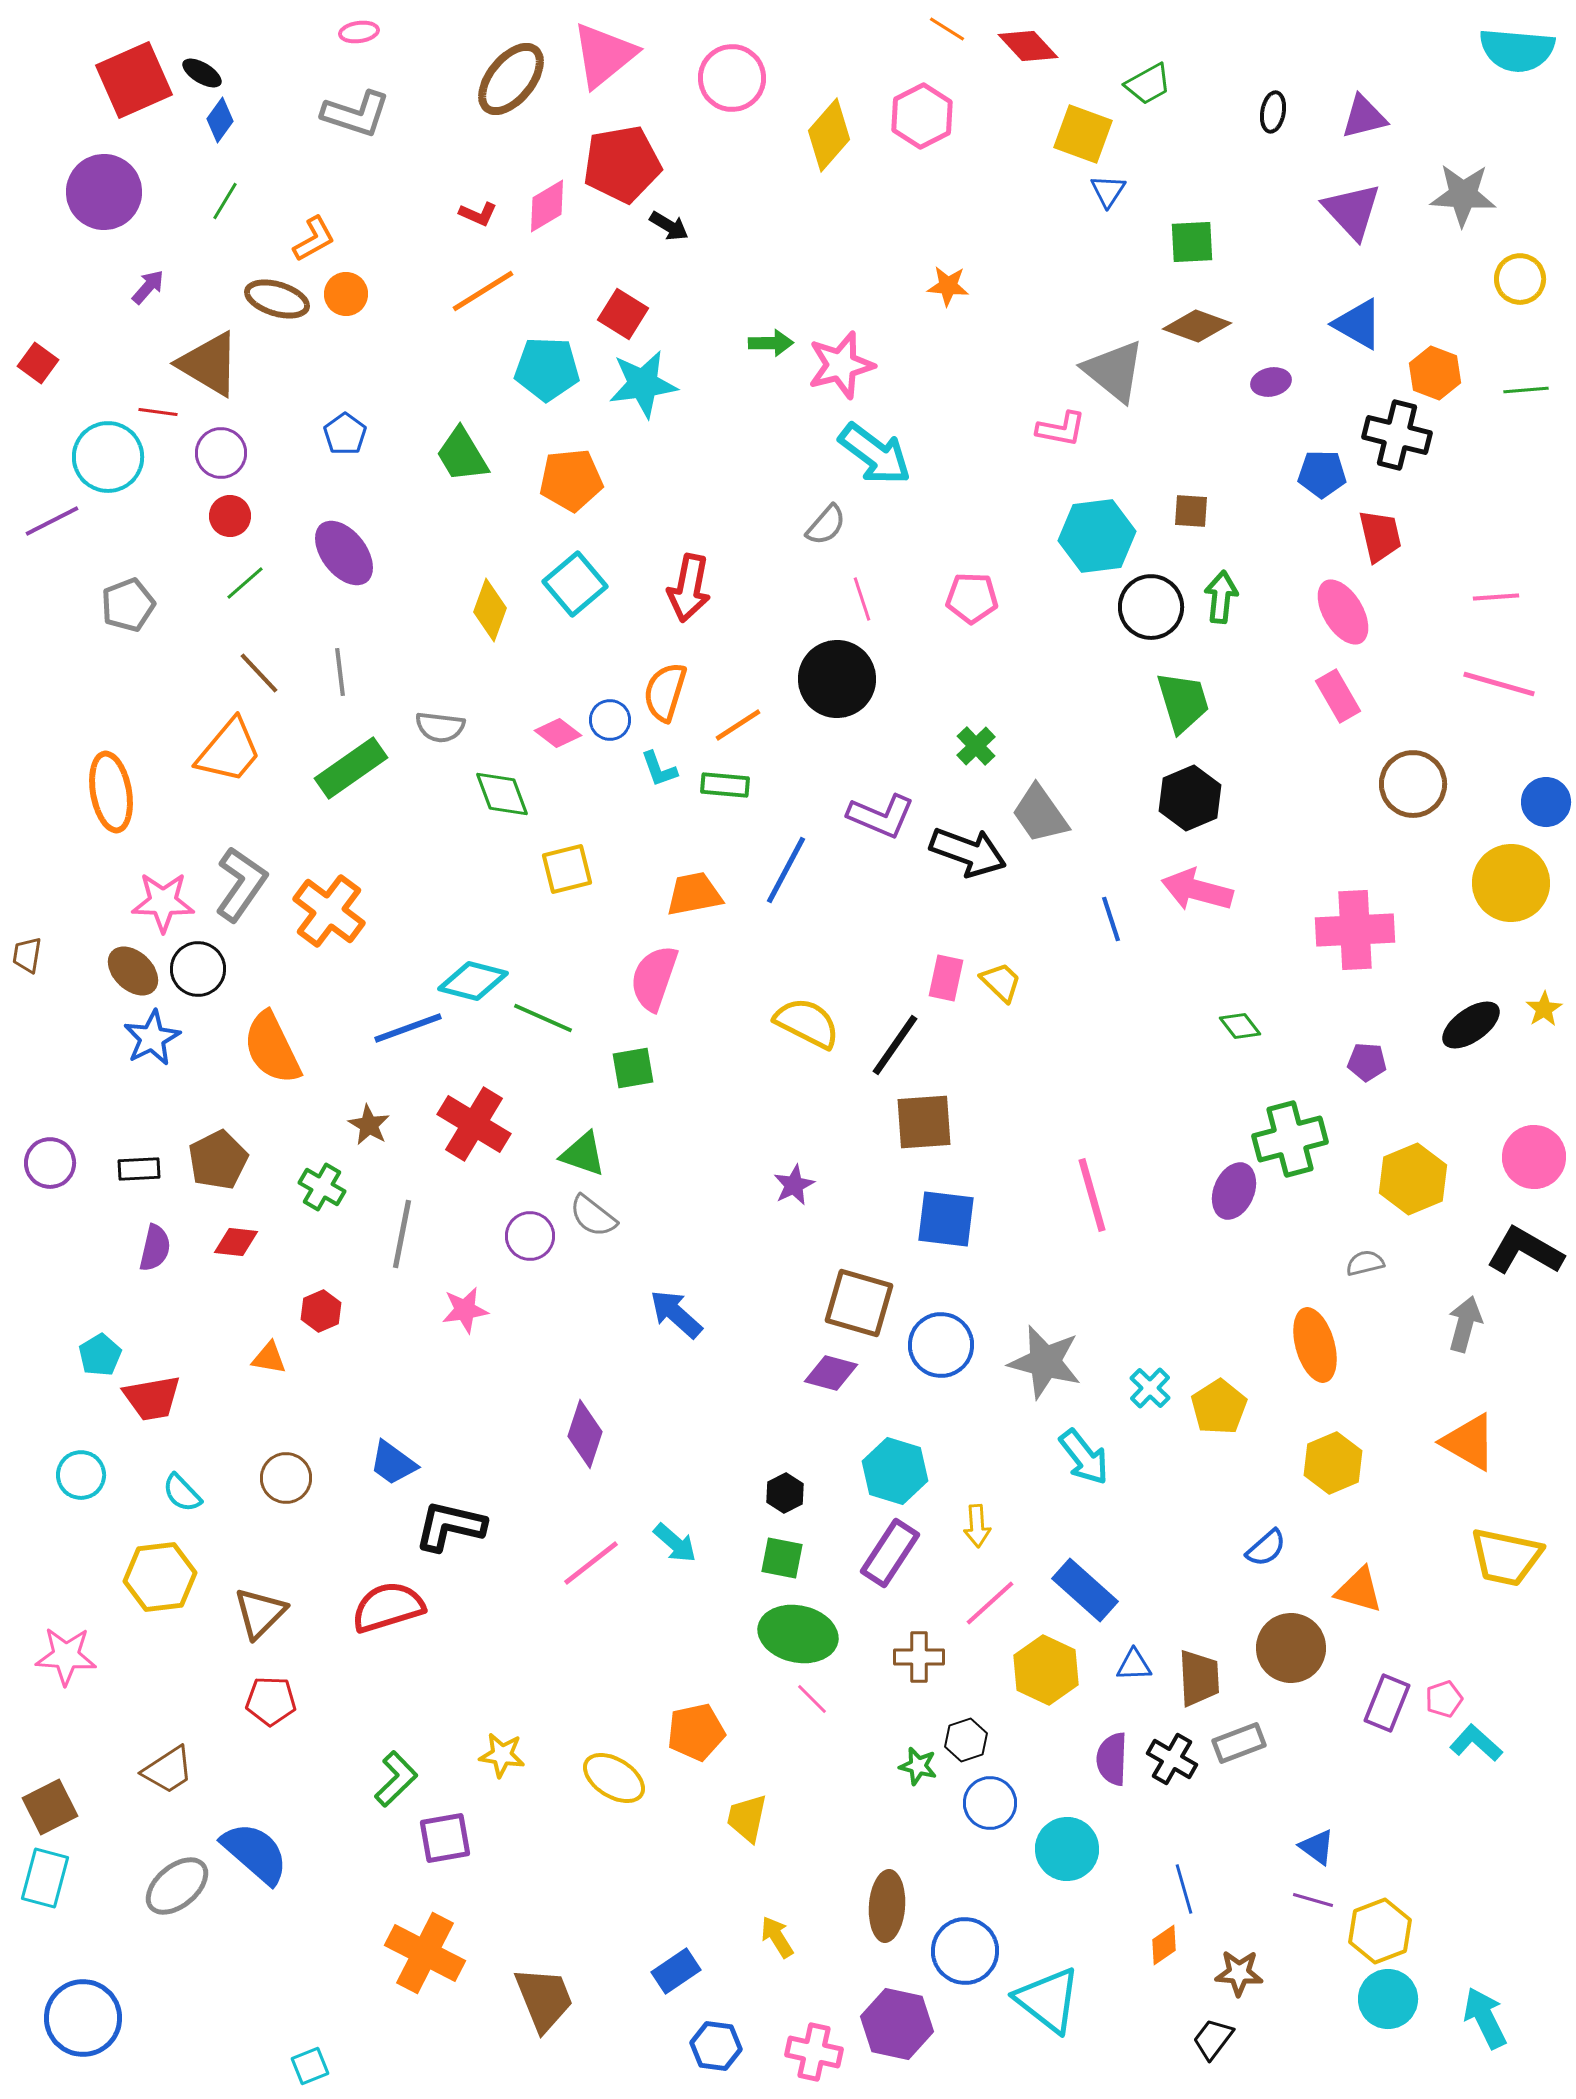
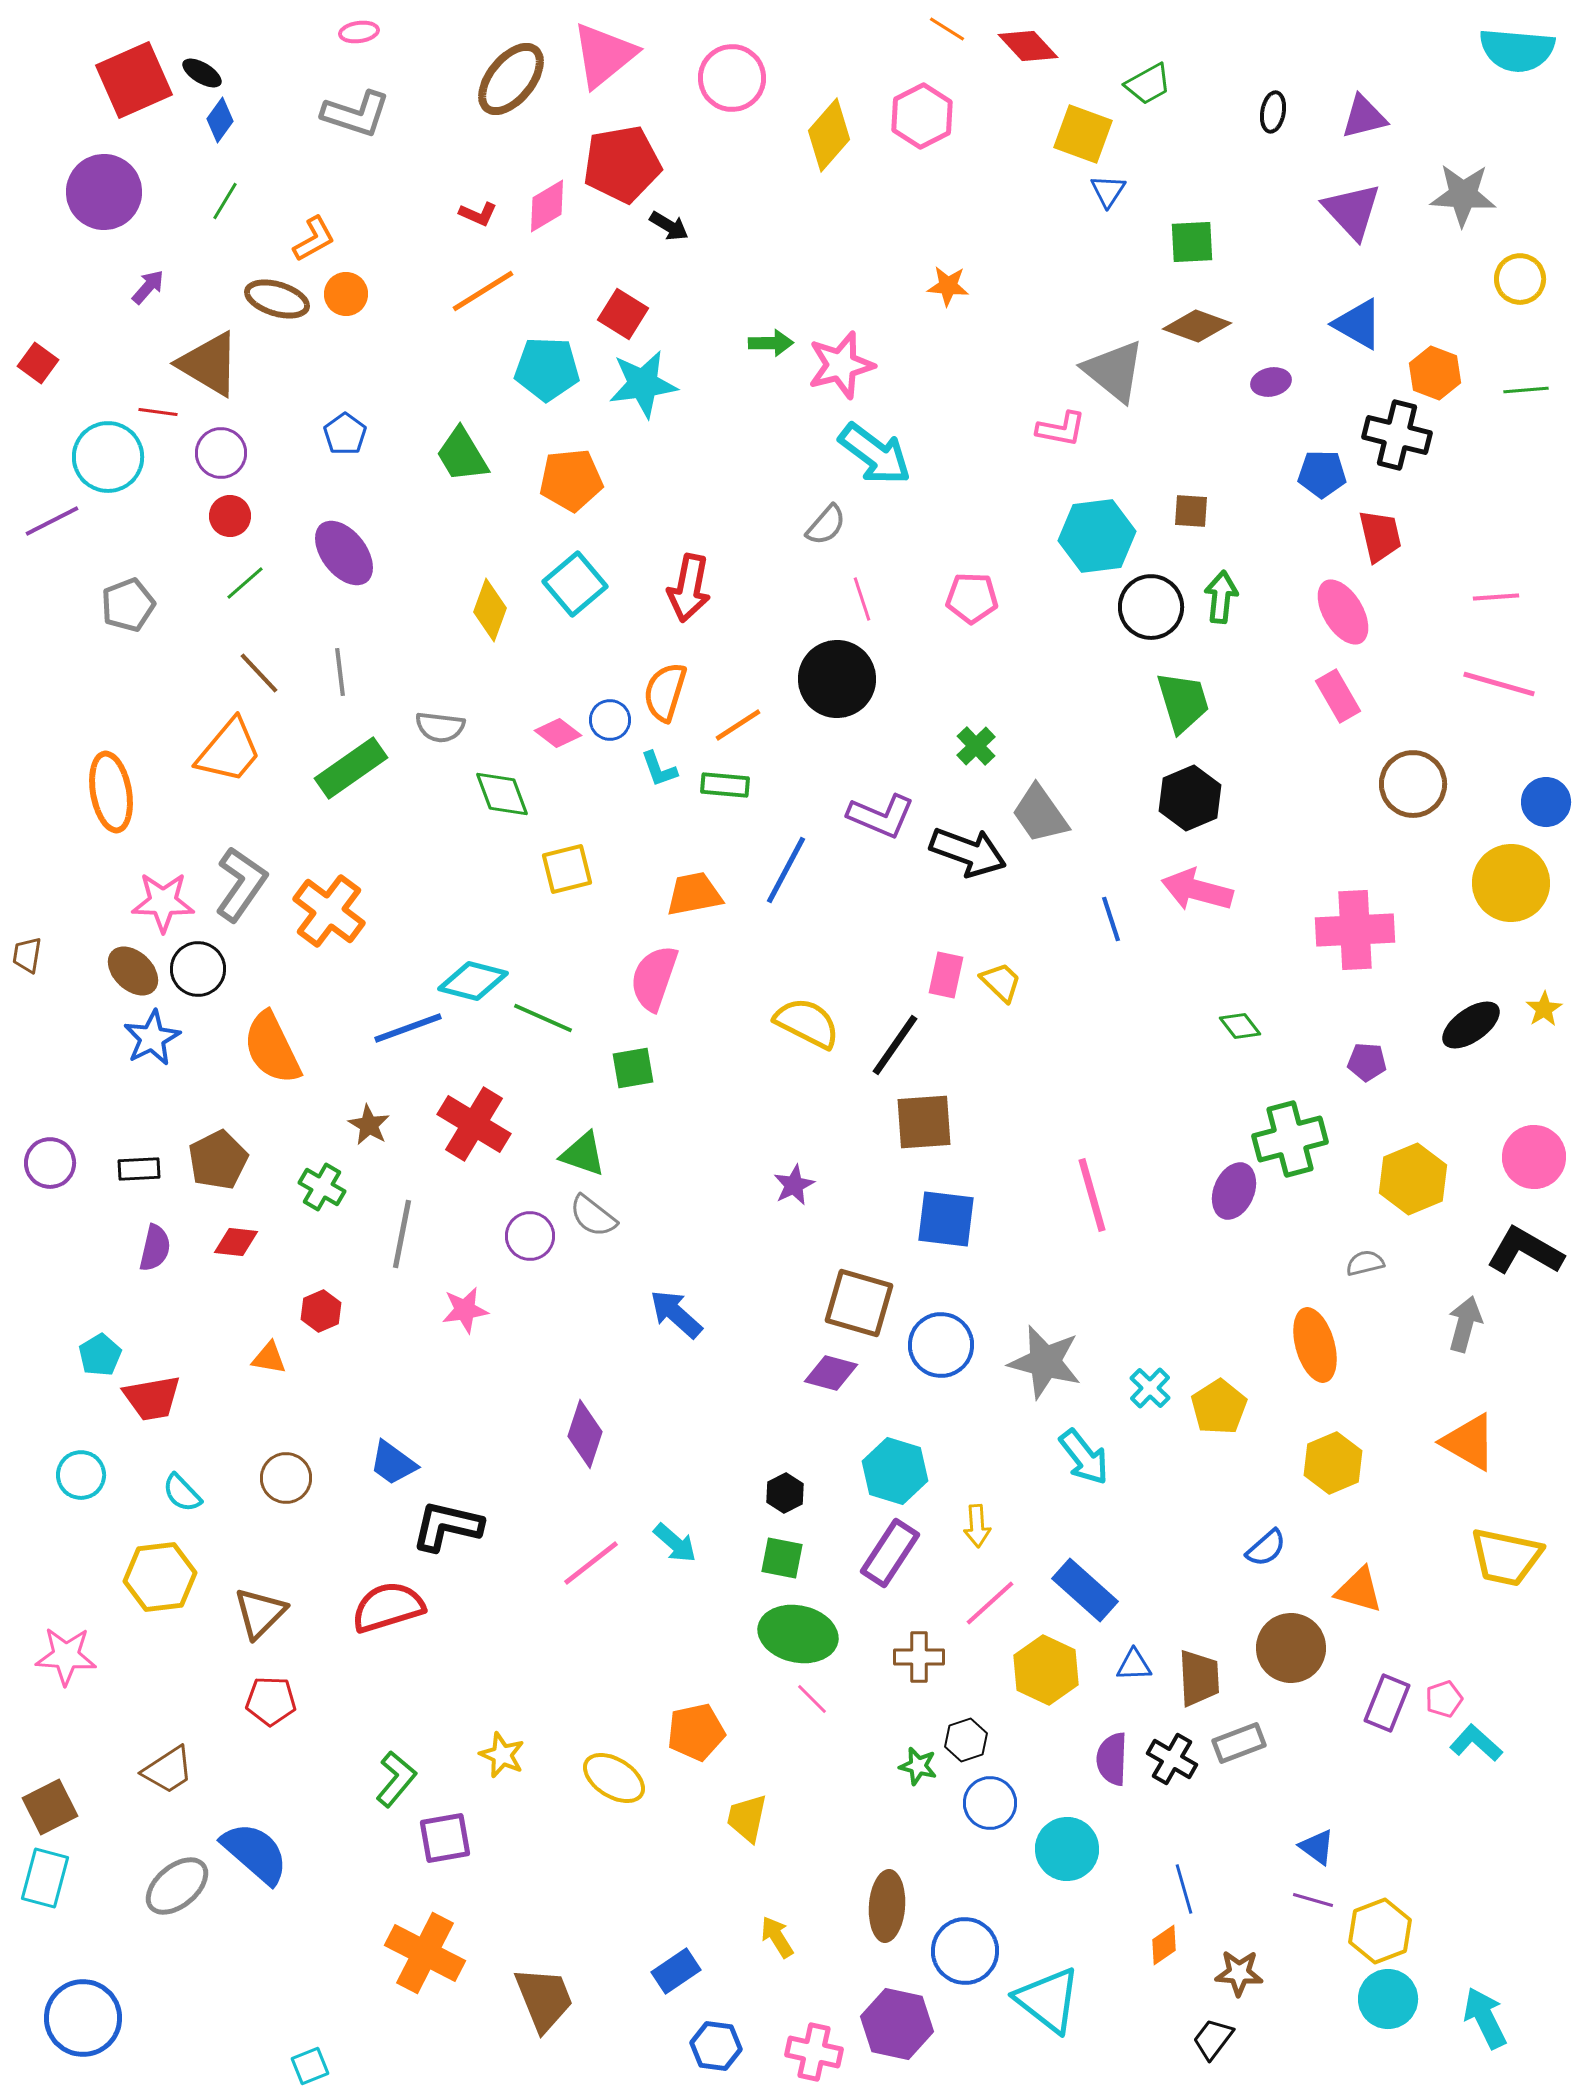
pink rectangle at (946, 978): moved 3 px up
black L-shape at (450, 1526): moved 3 px left
yellow star at (502, 1755): rotated 15 degrees clockwise
green L-shape at (396, 1779): rotated 6 degrees counterclockwise
